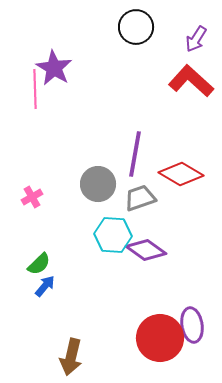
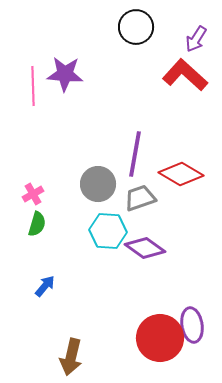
purple star: moved 11 px right, 6 px down; rotated 27 degrees counterclockwise
red L-shape: moved 6 px left, 6 px up
pink line: moved 2 px left, 3 px up
pink cross: moved 1 px right, 3 px up
cyan hexagon: moved 5 px left, 4 px up
purple diamond: moved 1 px left, 2 px up
green semicircle: moved 2 px left, 40 px up; rotated 30 degrees counterclockwise
